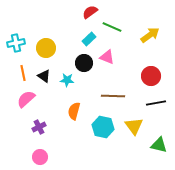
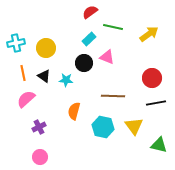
green line: moved 1 px right; rotated 12 degrees counterclockwise
yellow arrow: moved 1 px left, 1 px up
red circle: moved 1 px right, 2 px down
cyan star: moved 1 px left
